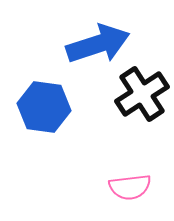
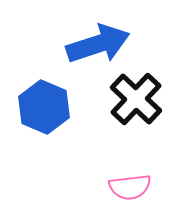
black cross: moved 6 px left, 5 px down; rotated 14 degrees counterclockwise
blue hexagon: rotated 15 degrees clockwise
